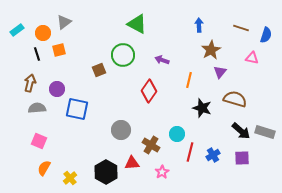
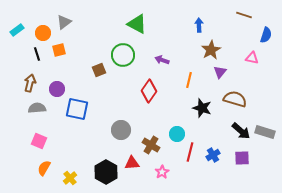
brown line: moved 3 px right, 13 px up
